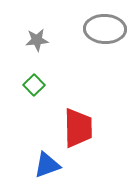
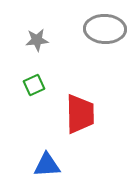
green square: rotated 20 degrees clockwise
red trapezoid: moved 2 px right, 14 px up
blue triangle: rotated 16 degrees clockwise
